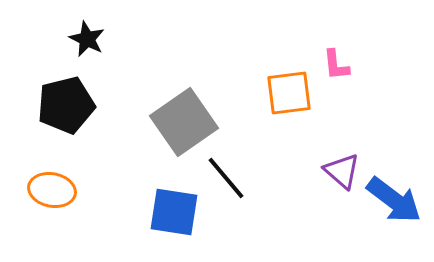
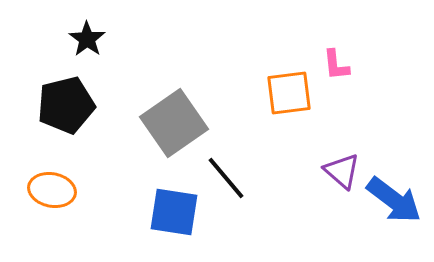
black star: rotated 9 degrees clockwise
gray square: moved 10 px left, 1 px down
